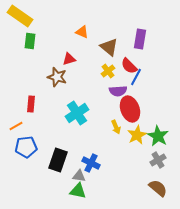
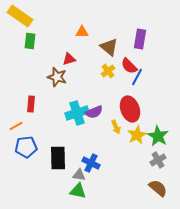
orange triangle: rotated 24 degrees counterclockwise
blue line: moved 1 px right
purple semicircle: moved 24 px left, 21 px down; rotated 18 degrees counterclockwise
cyan cross: rotated 15 degrees clockwise
black rectangle: moved 2 px up; rotated 20 degrees counterclockwise
gray triangle: moved 1 px up
